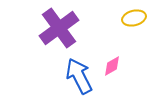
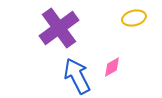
pink diamond: moved 1 px down
blue arrow: moved 2 px left
